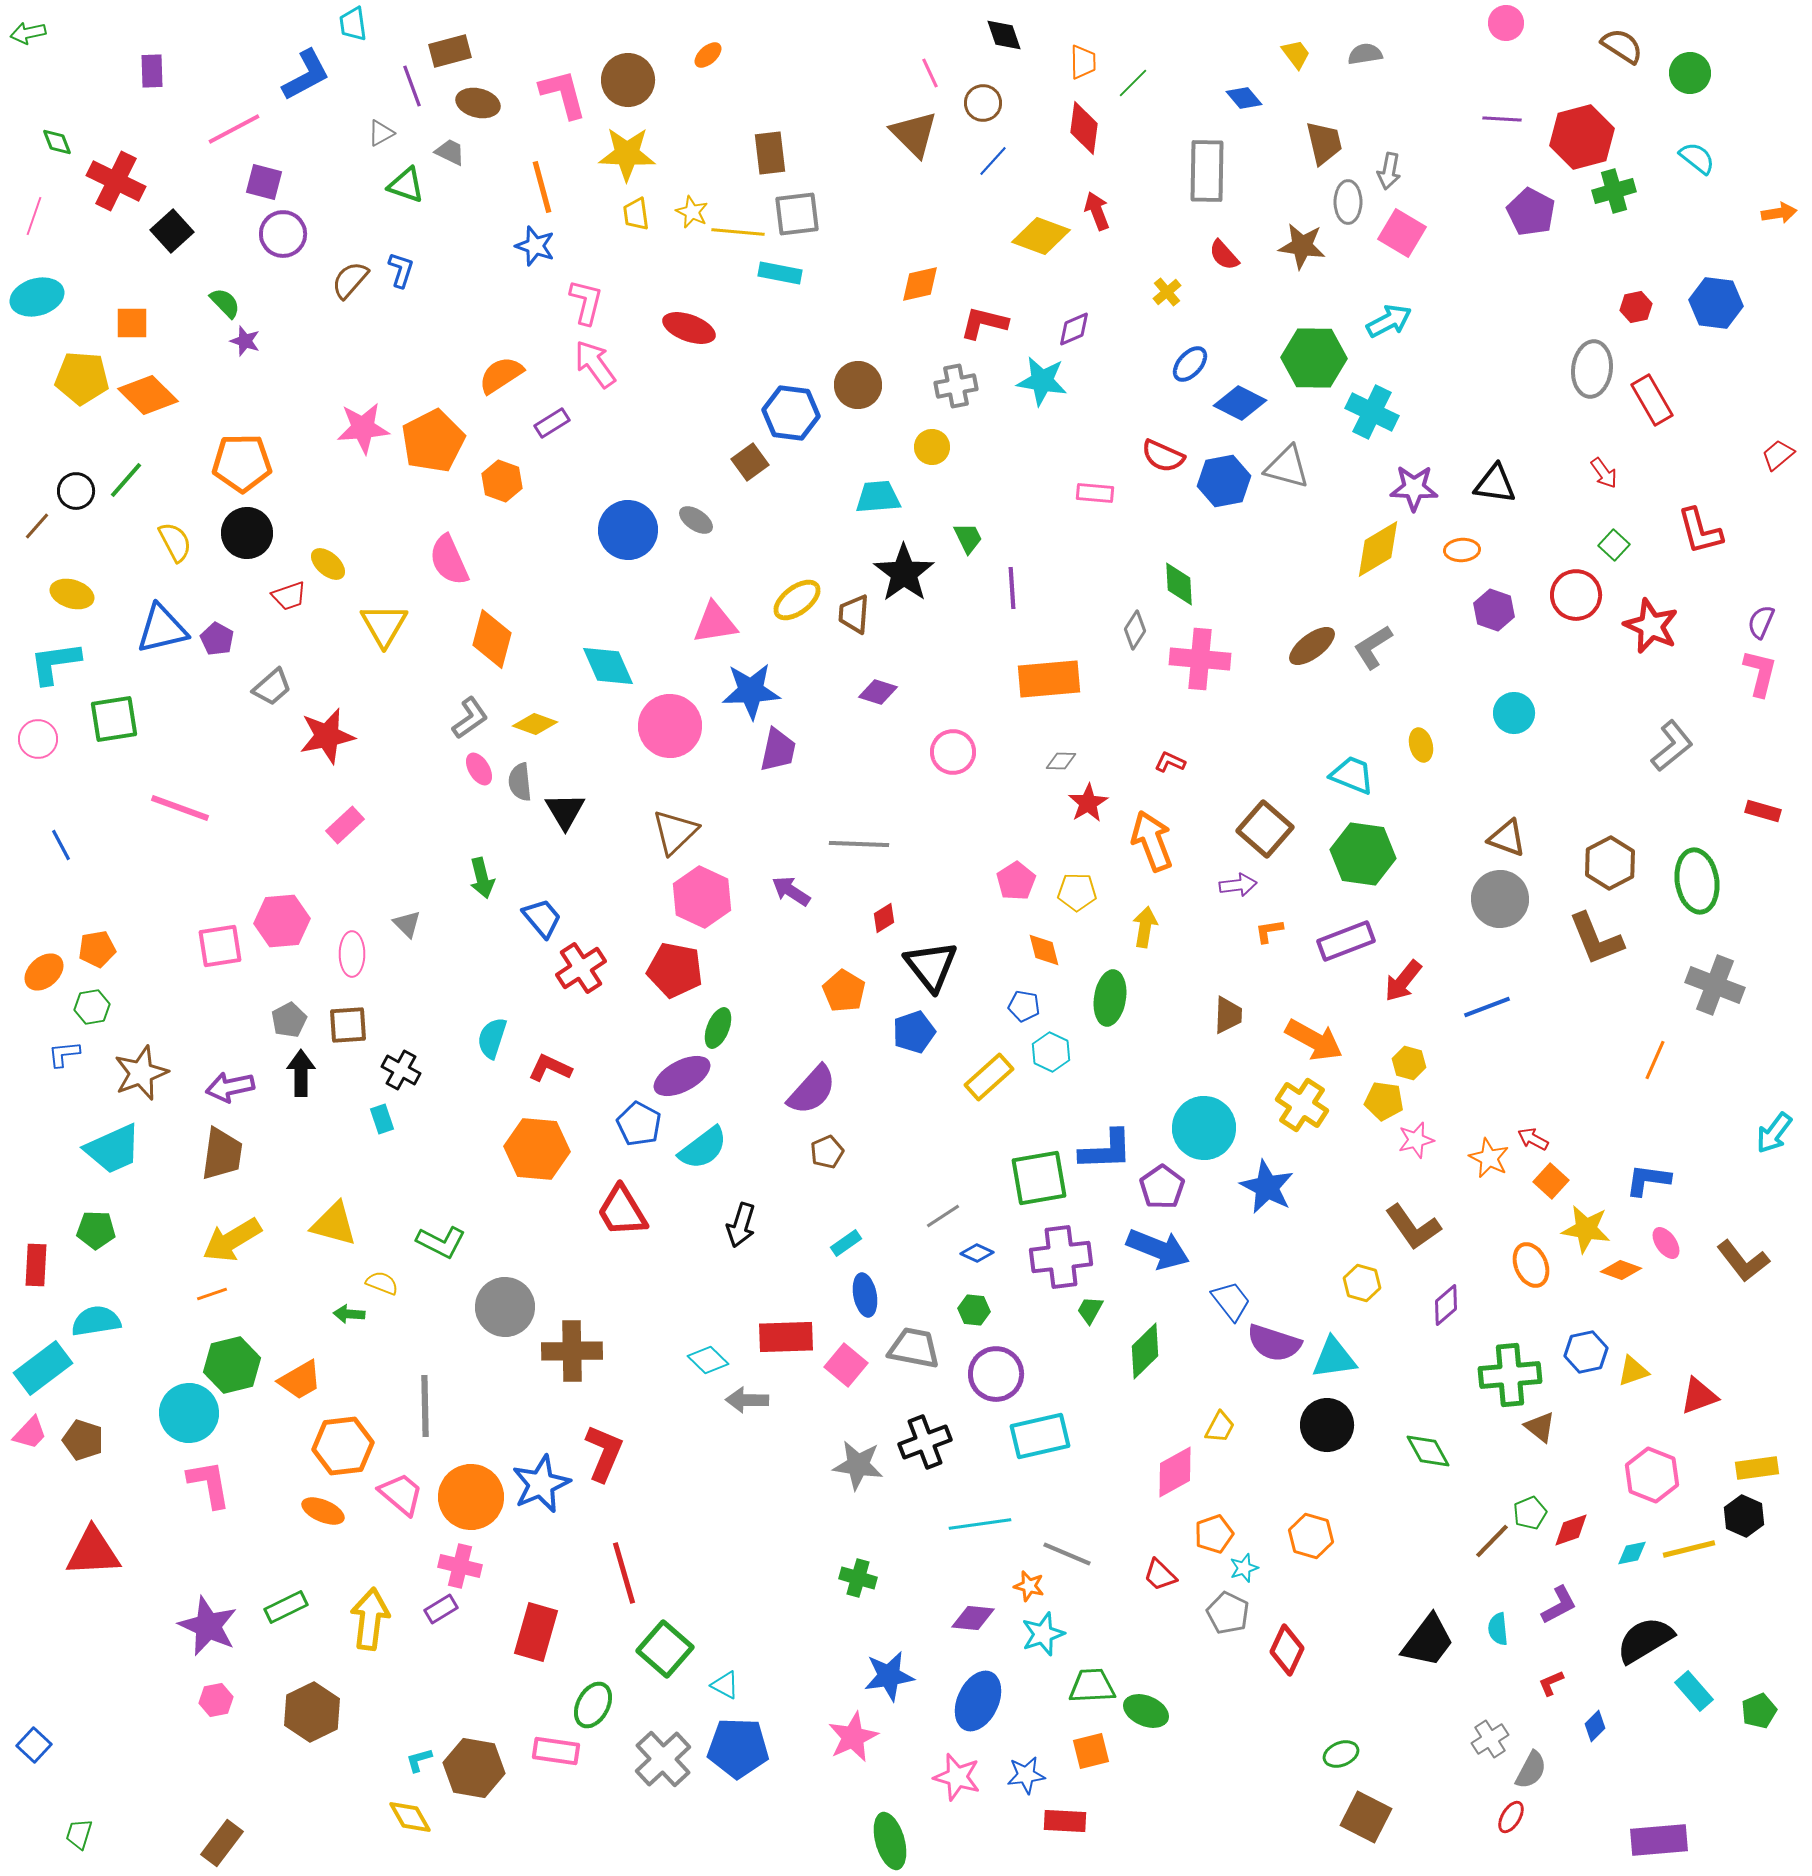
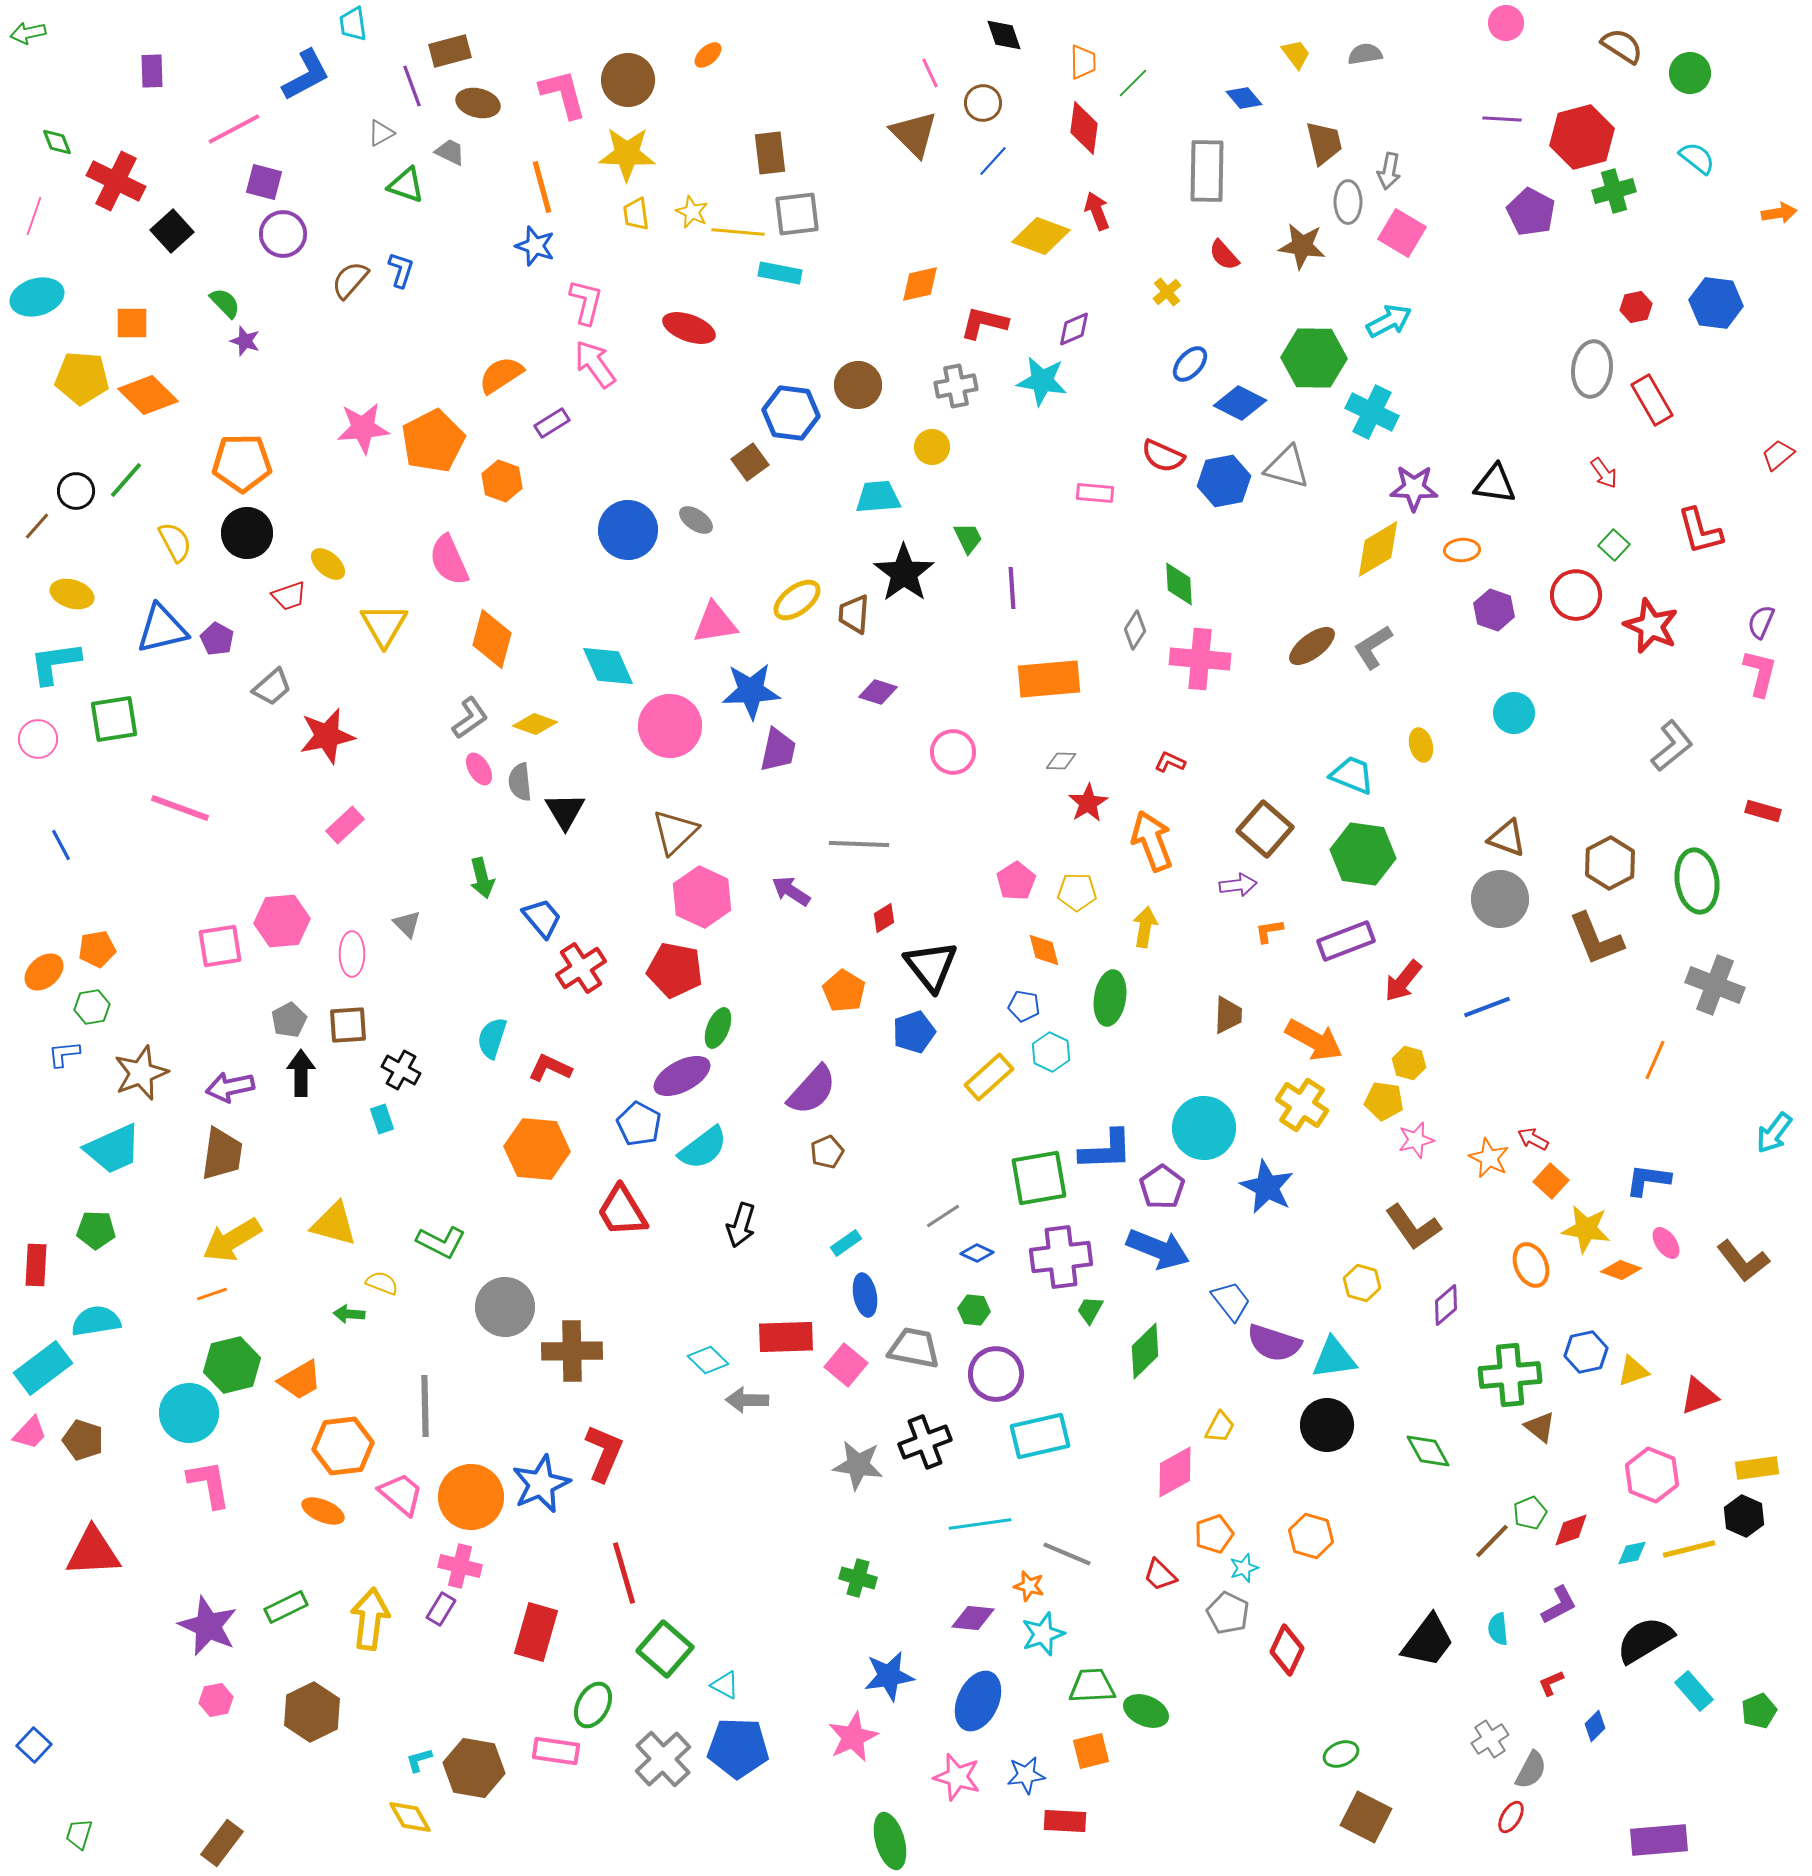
purple rectangle at (441, 1609): rotated 28 degrees counterclockwise
